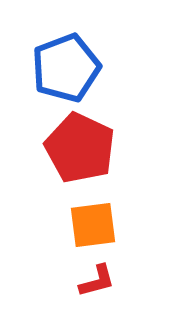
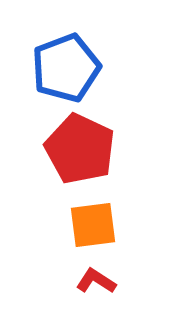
red pentagon: moved 1 px down
red L-shape: moved 1 px left; rotated 132 degrees counterclockwise
